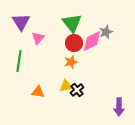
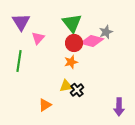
pink diamond: rotated 40 degrees clockwise
orange triangle: moved 7 px right, 13 px down; rotated 40 degrees counterclockwise
